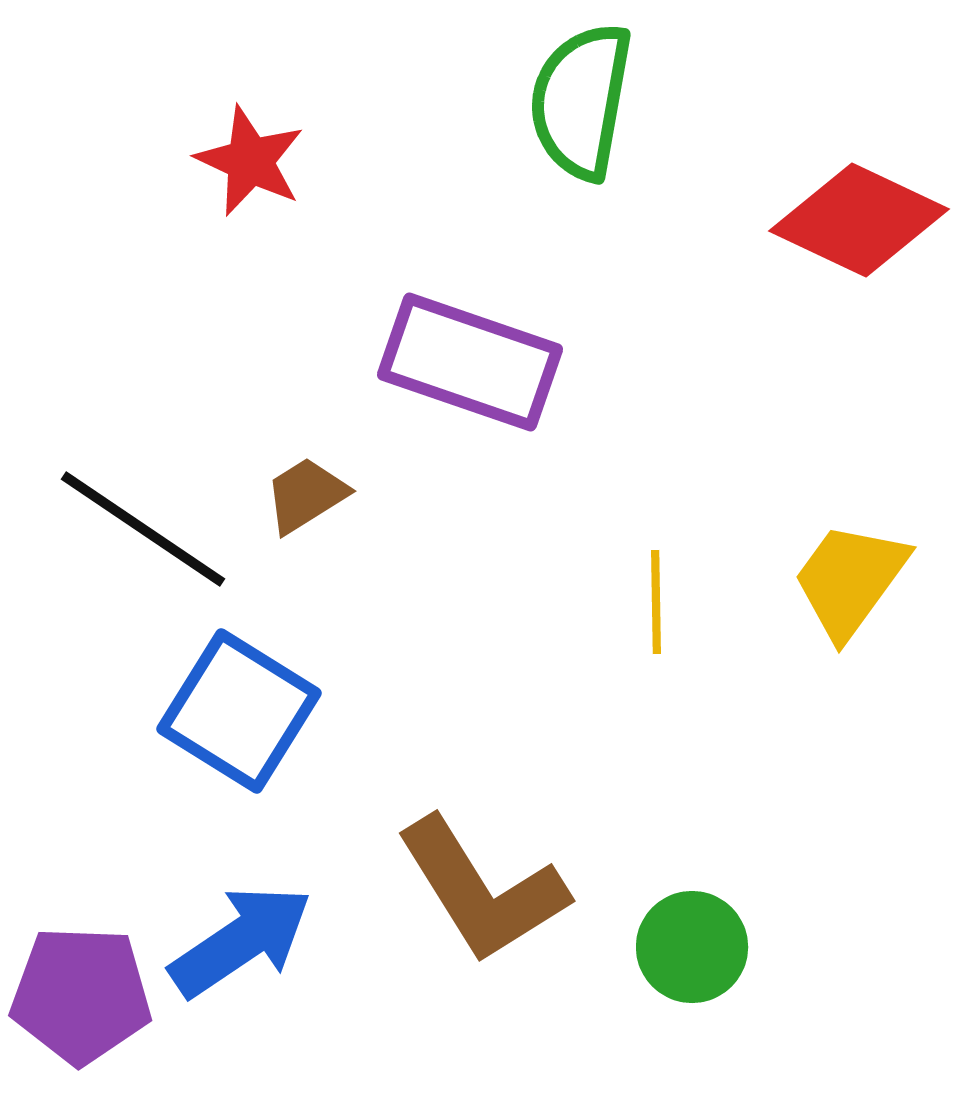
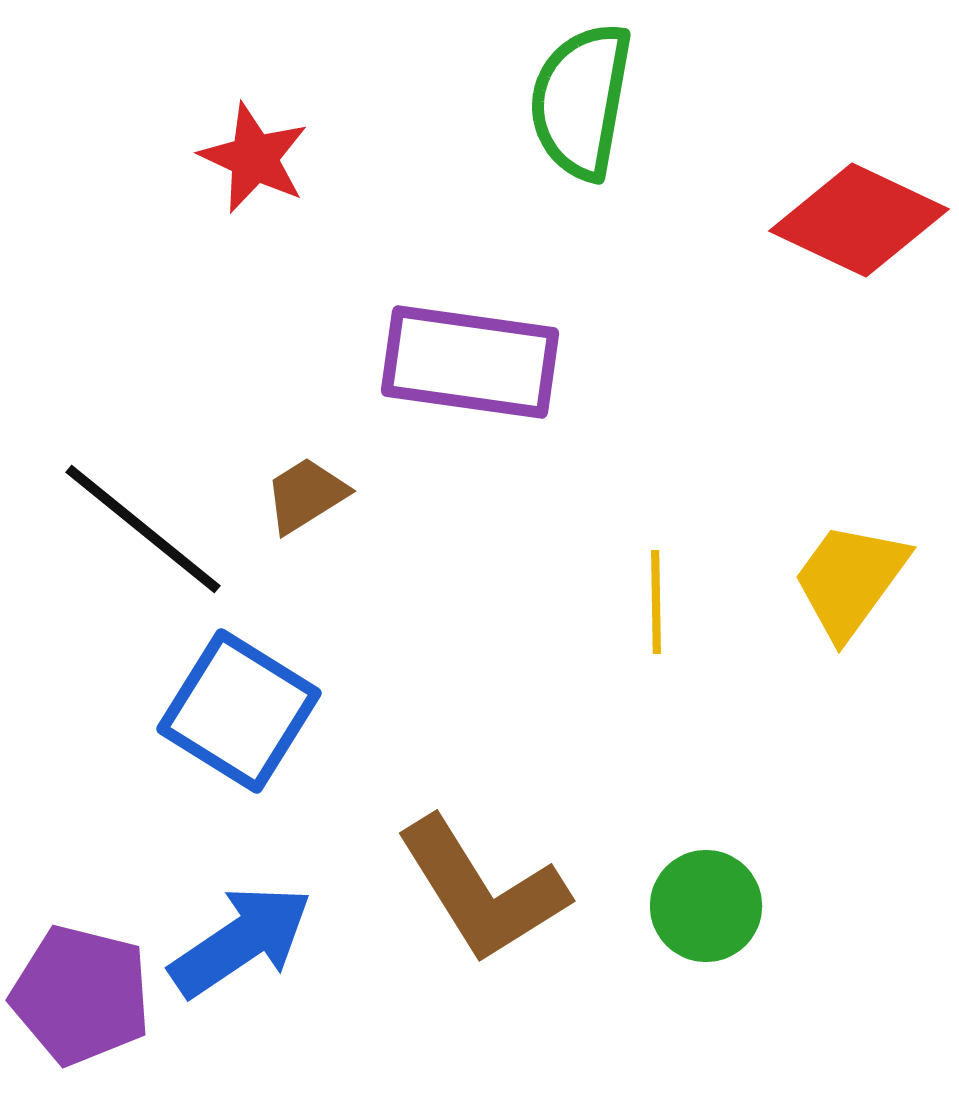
red star: moved 4 px right, 3 px up
purple rectangle: rotated 11 degrees counterclockwise
black line: rotated 5 degrees clockwise
green circle: moved 14 px right, 41 px up
purple pentagon: rotated 12 degrees clockwise
